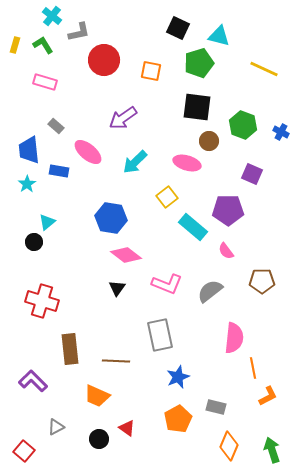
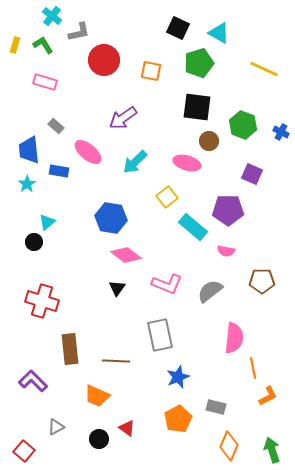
cyan triangle at (219, 36): moved 3 px up; rotated 15 degrees clockwise
pink semicircle at (226, 251): rotated 42 degrees counterclockwise
